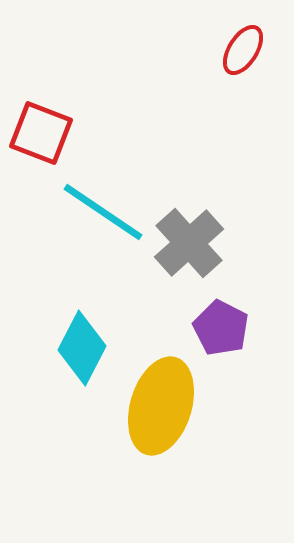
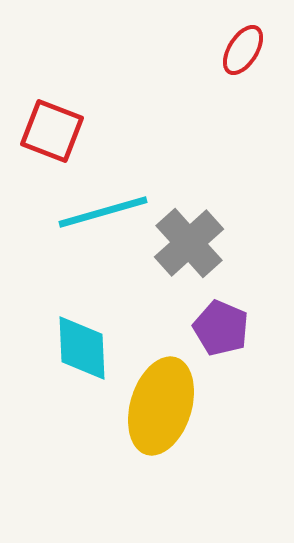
red square: moved 11 px right, 2 px up
cyan line: rotated 50 degrees counterclockwise
purple pentagon: rotated 4 degrees counterclockwise
cyan diamond: rotated 30 degrees counterclockwise
